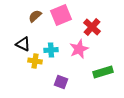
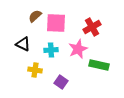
pink square: moved 5 px left, 8 px down; rotated 25 degrees clockwise
red cross: rotated 18 degrees clockwise
pink star: moved 1 px left
yellow cross: moved 9 px down
green rectangle: moved 4 px left, 7 px up; rotated 30 degrees clockwise
purple square: rotated 16 degrees clockwise
